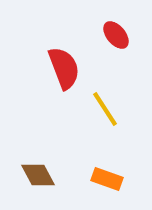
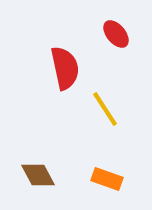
red ellipse: moved 1 px up
red semicircle: moved 1 px right; rotated 9 degrees clockwise
